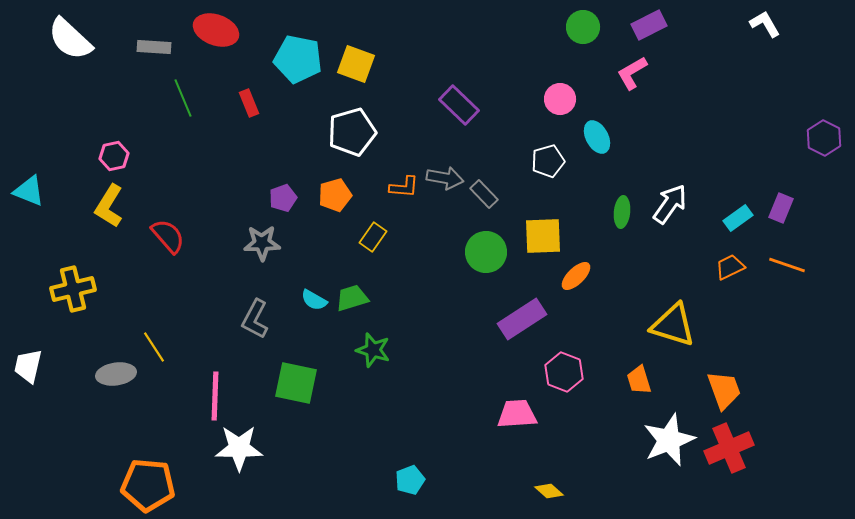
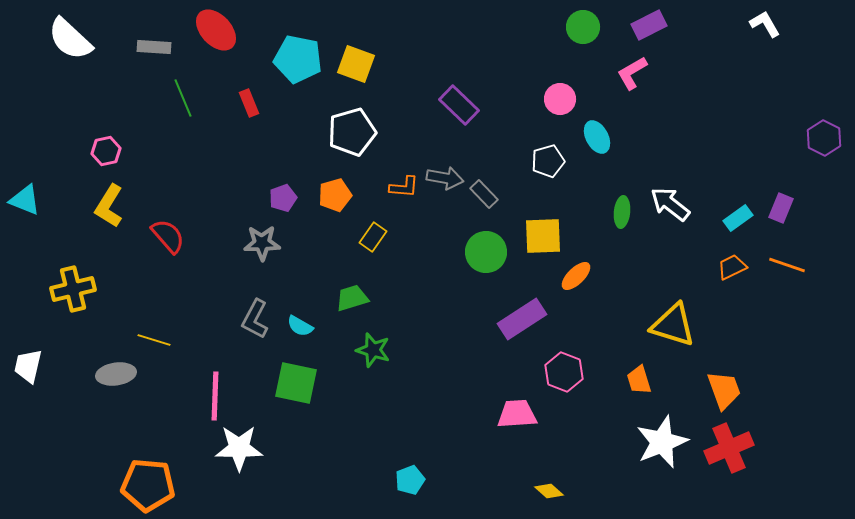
red ellipse at (216, 30): rotated 27 degrees clockwise
pink hexagon at (114, 156): moved 8 px left, 5 px up
cyan triangle at (29, 191): moved 4 px left, 9 px down
white arrow at (670, 204): rotated 87 degrees counterclockwise
orange trapezoid at (730, 267): moved 2 px right
cyan semicircle at (314, 300): moved 14 px left, 26 px down
yellow line at (154, 347): moved 7 px up; rotated 40 degrees counterclockwise
white star at (669, 440): moved 7 px left, 2 px down
